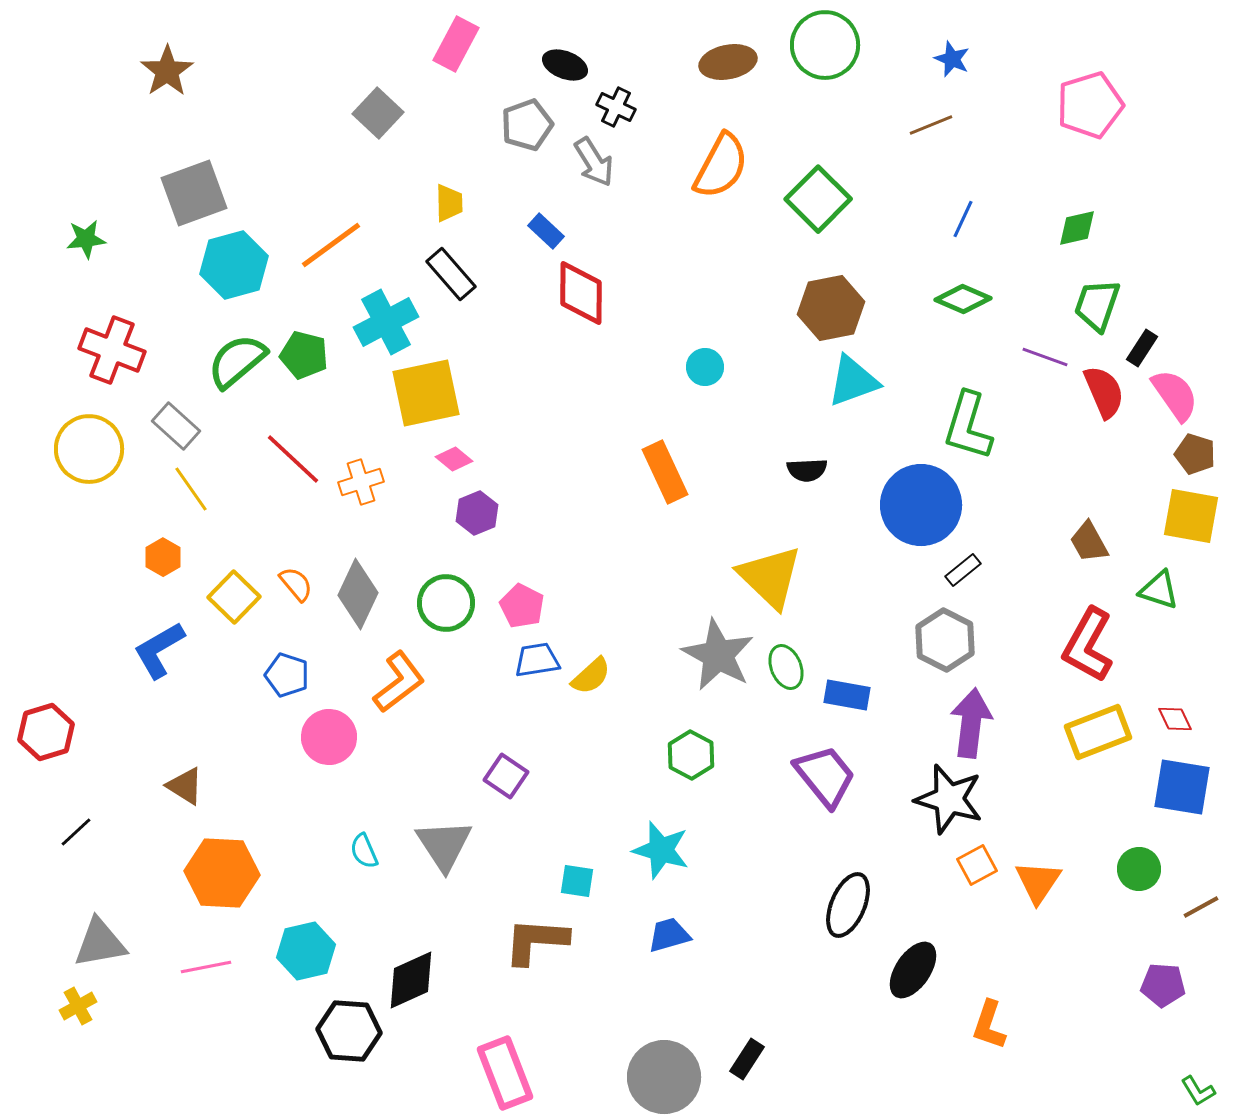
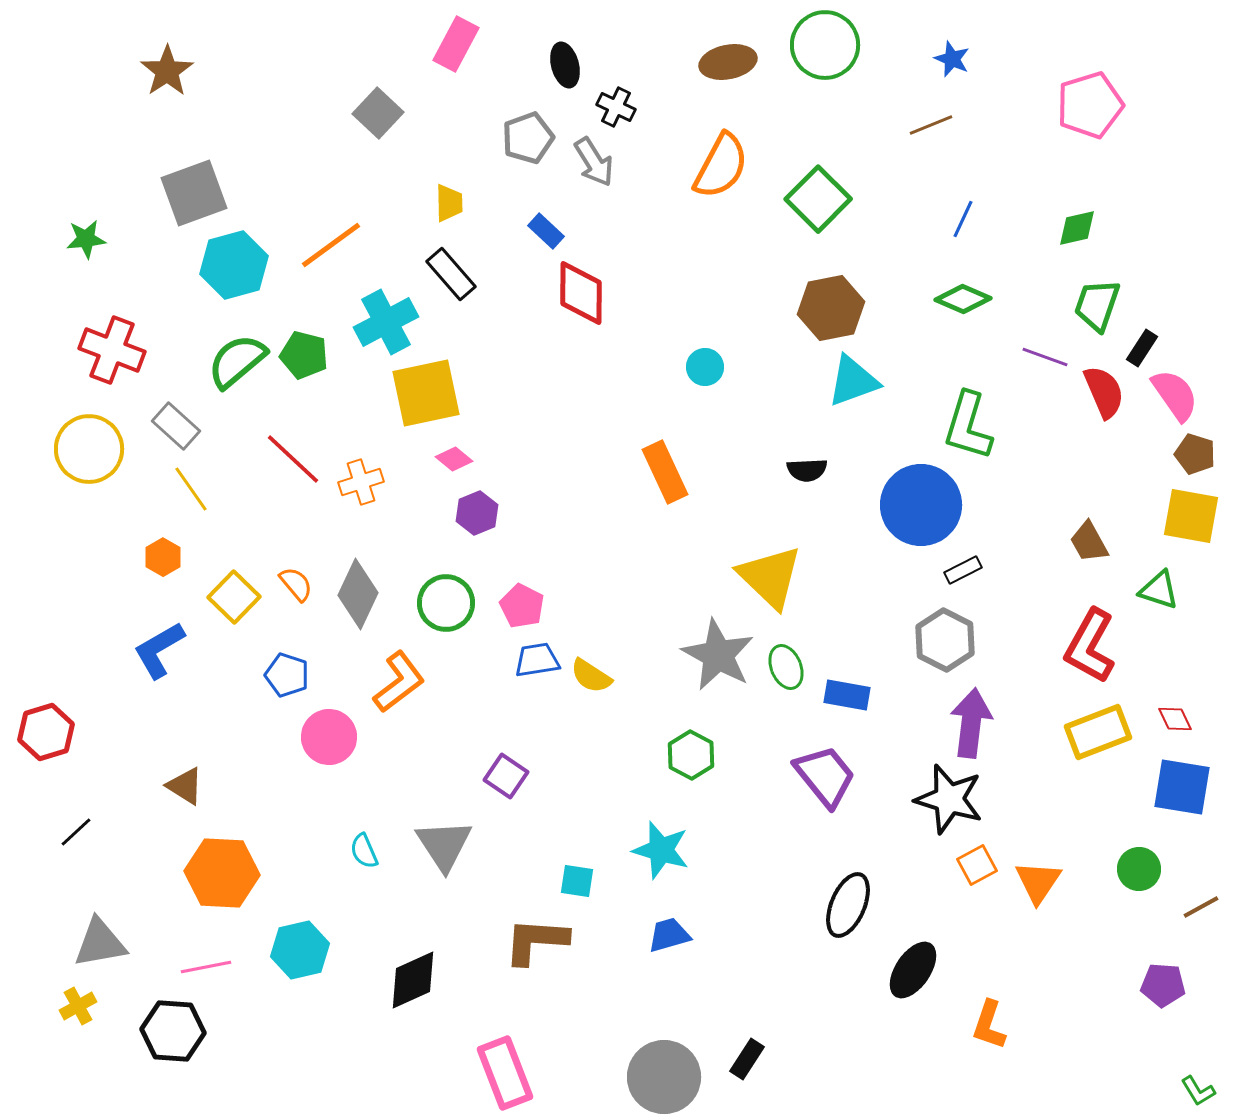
black ellipse at (565, 65): rotated 54 degrees clockwise
gray pentagon at (527, 125): moved 1 px right, 13 px down
black rectangle at (963, 570): rotated 12 degrees clockwise
red L-shape at (1088, 645): moved 2 px right, 1 px down
yellow semicircle at (591, 676): rotated 75 degrees clockwise
cyan hexagon at (306, 951): moved 6 px left, 1 px up
black diamond at (411, 980): moved 2 px right
black hexagon at (349, 1031): moved 176 px left
